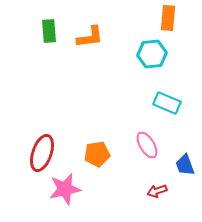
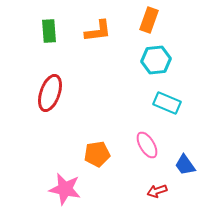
orange rectangle: moved 19 px left, 2 px down; rotated 15 degrees clockwise
orange L-shape: moved 8 px right, 6 px up
cyan hexagon: moved 4 px right, 6 px down
red ellipse: moved 8 px right, 60 px up
blue trapezoid: rotated 15 degrees counterclockwise
pink star: rotated 24 degrees clockwise
